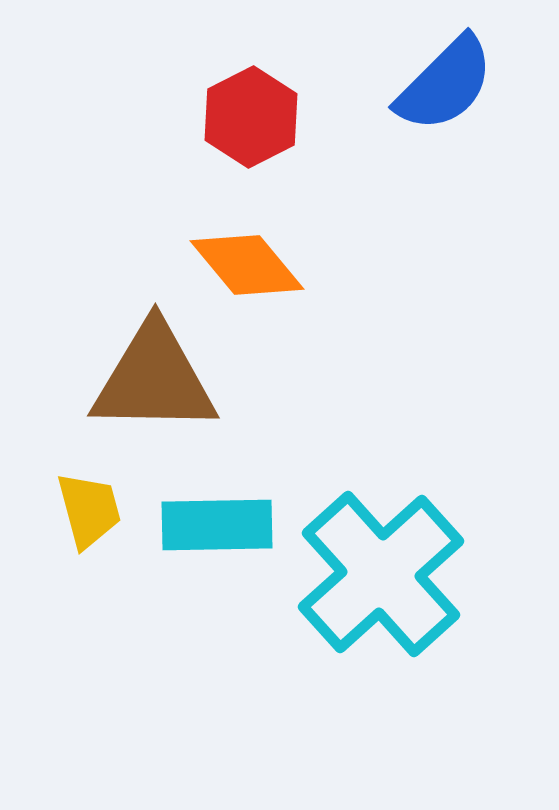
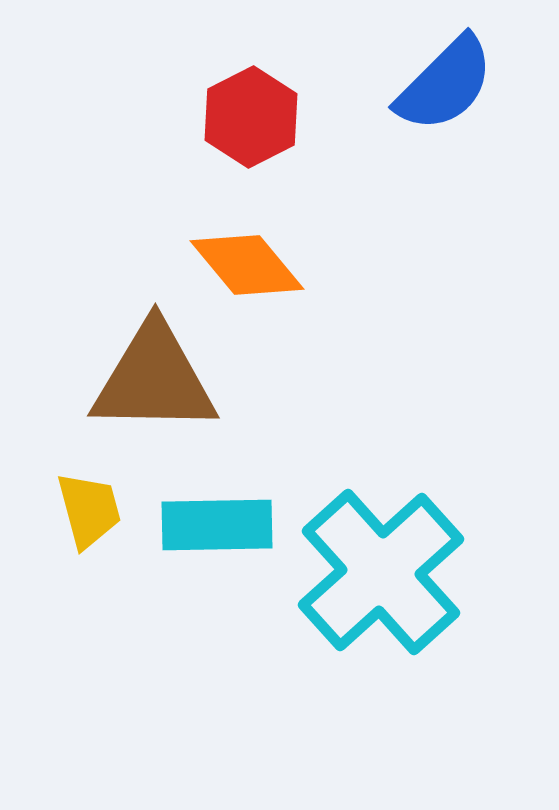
cyan cross: moved 2 px up
